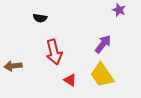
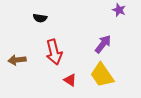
brown arrow: moved 4 px right, 6 px up
